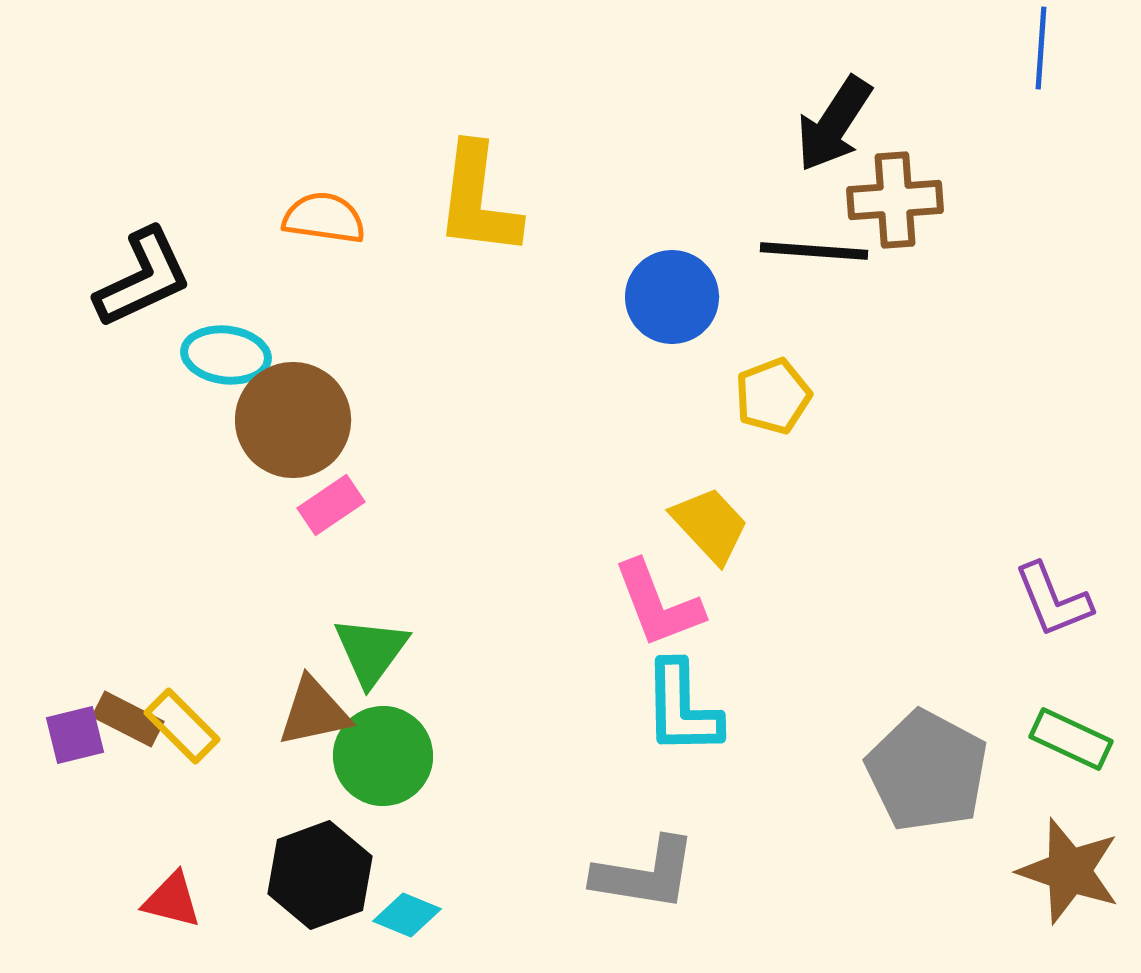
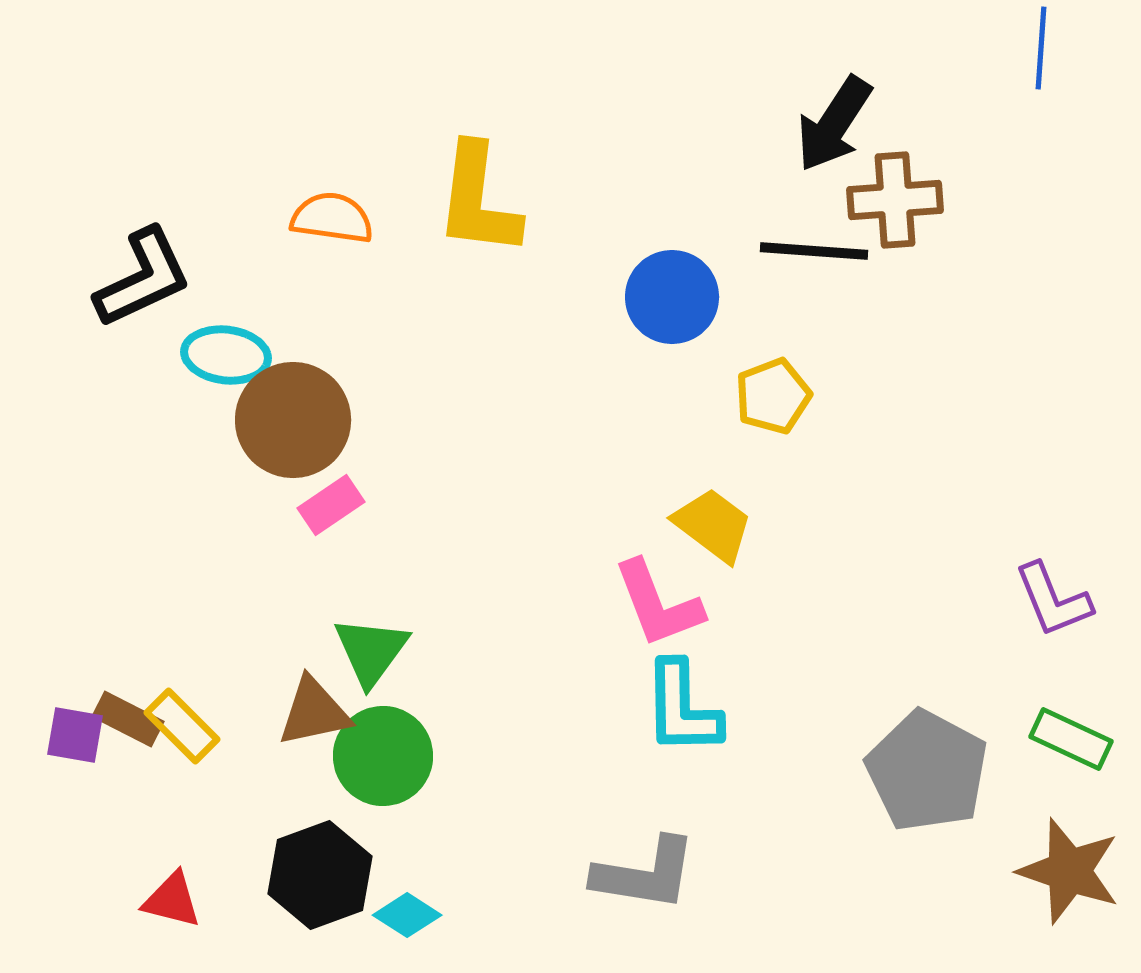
orange semicircle: moved 8 px right
yellow trapezoid: moved 3 px right; rotated 10 degrees counterclockwise
purple square: rotated 24 degrees clockwise
cyan diamond: rotated 10 degrees clockwise
